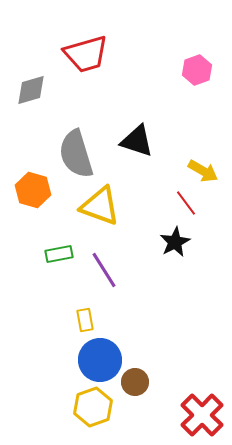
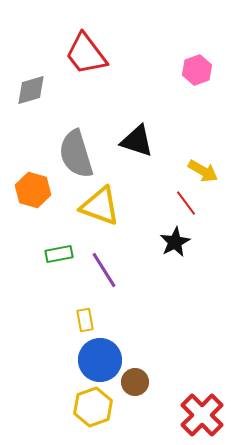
red trapezoid: rotated 69 degrees clockwise
